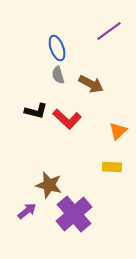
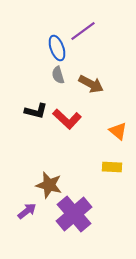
purple line: moved 26 px left
orange triangle: rotated 36 degrees counterclockwise
